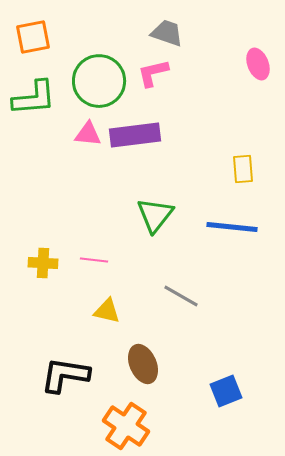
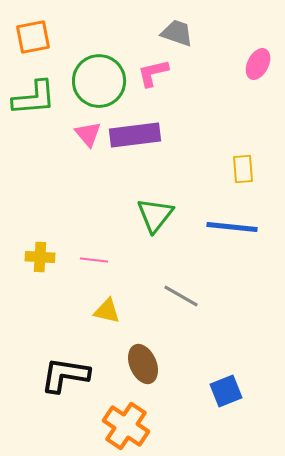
gray trapezoid: moved 10 px right
pink ellipse: rotated 48 degrees clockwise
pink triangle: rotated 44 degrees clockwise
yellow cross: moved 3 px left, 6 px up
